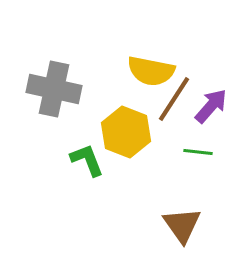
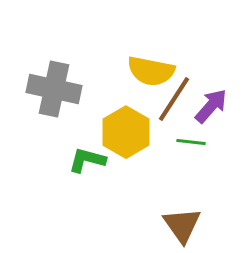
yellow hexagon: rotated 9 degrees clockwise
green line: moved 7 px left, 10 px up
green L-shape: rotated 54 degrees counterclockwise
